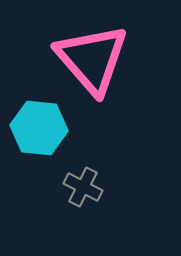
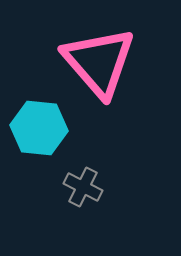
pink triangle: moved 7 px right, 3 px down
